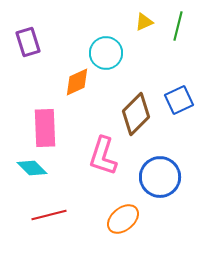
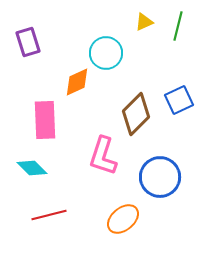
pink rectangle: moved 8 px up
